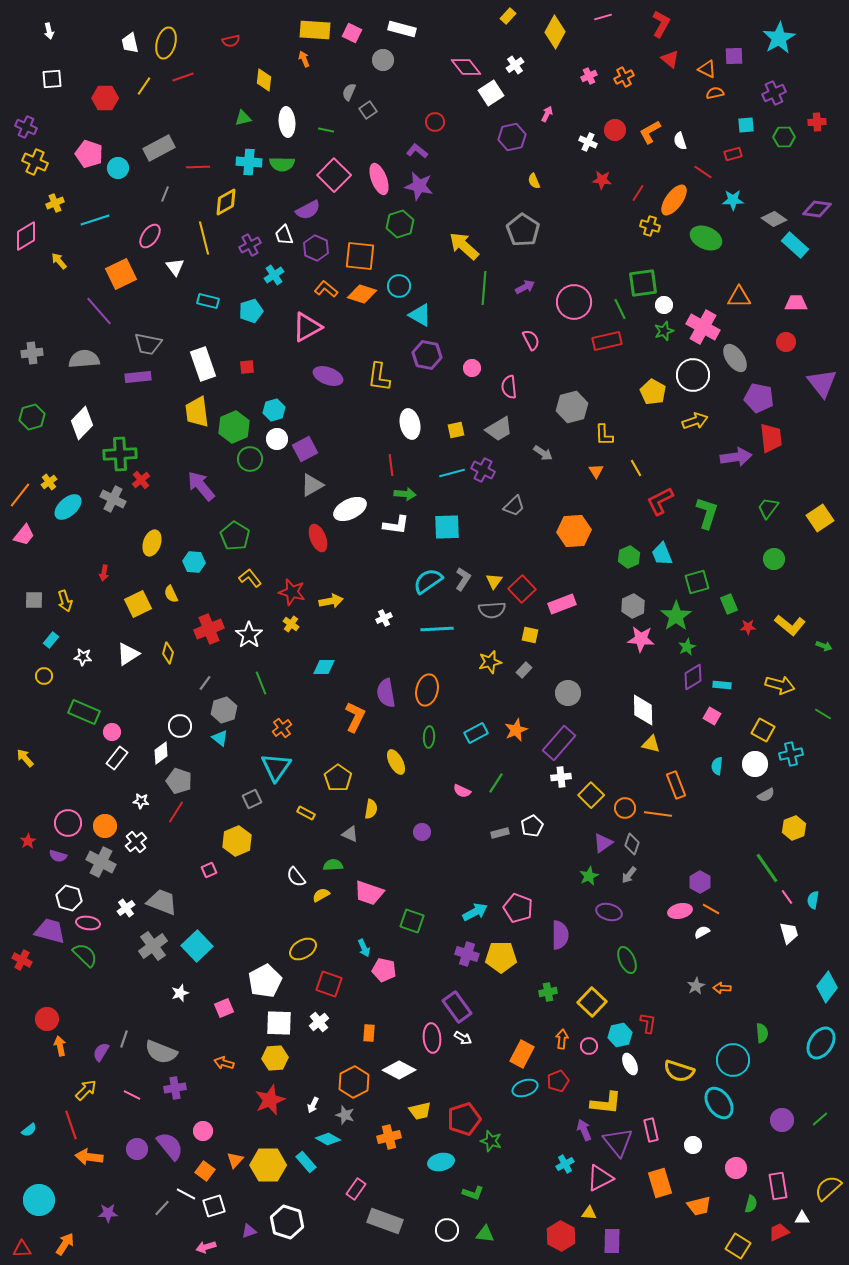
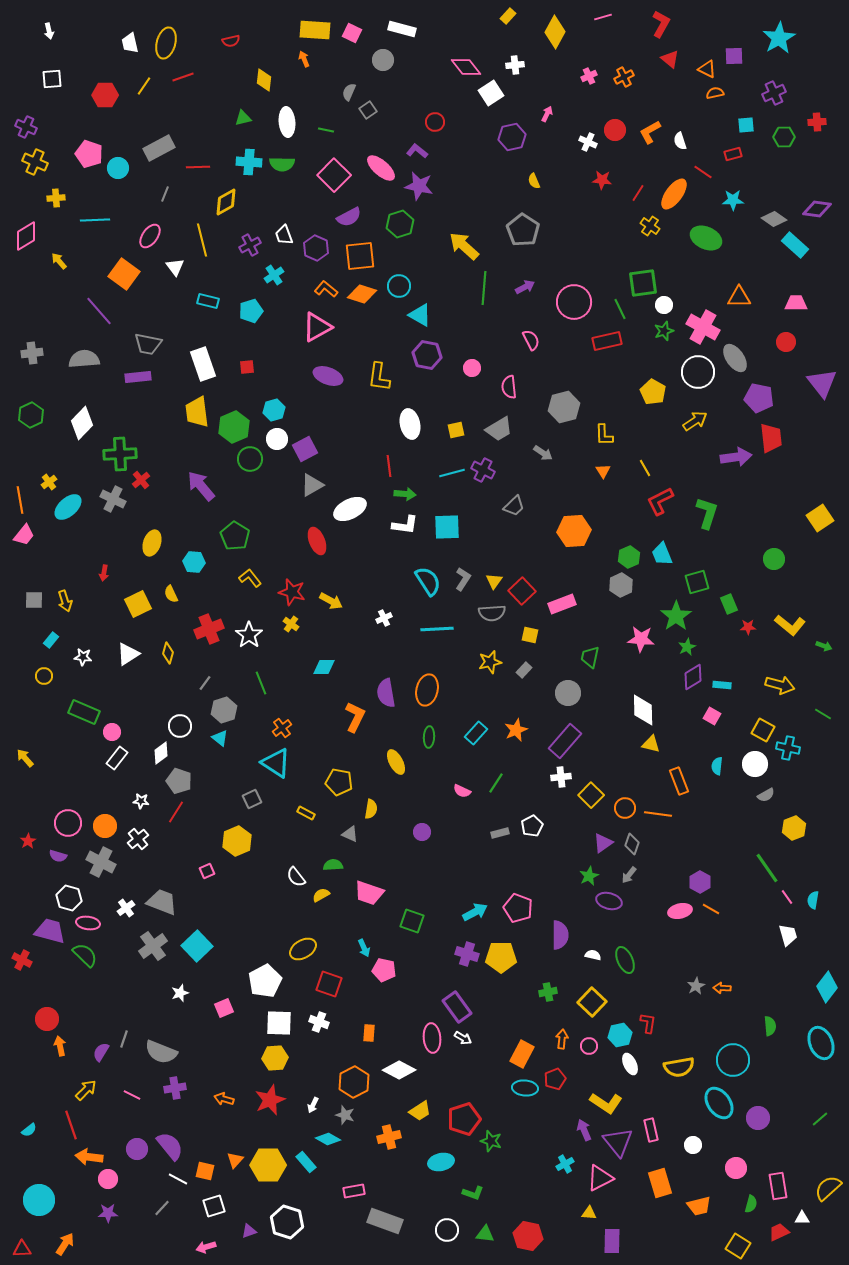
white cross at (515, 65): rotated 30 degrees clockwise
red hexagon at (105, 98): moved 3 px up
pink ellipse at (379, 179): moved 2 px right, 11 px up; rotated 28 degrees counterclockwise
orange ellipse at (674, 200): moved 6 px up
yellow cross at (55, 203): moved 1 px right, 5 px up; rotated 18 degrees clockwise
purple semicircle at (308, 210): moved 41 px right, 7 px down
cyan line at (95, 220): rotated 16 degrees clockwise
yellow cross at (650, 226): rotated 18 degrees clockwise
yellow line at (204, 238): moved 2 px left, 2 px down
orange square at (360, 256): rotated 12 degrees counterclockwise
orange square at (121, 274): moved 3 px right; rotated 28 degrees counterclockwise
pink triangle at (307, 327): moved 10 px right
white circle at (693, 375): moved 5 px right, 3 px up
gray hexagon at (572, 407): moved 8 px left
green hexagon at (32, 417): moved 1 px left, 2 px up; rotated 10 degrees counterclockwise
yellow arrow at (695, 421): rotated 15 degrees counterclockwise
red line at (391, 465): moved 2 px left, 1 px down
yellow line at (636, 468): moved 9 px right
orange triangle at (596, 471): moved 7 px right
orange line at (20, 495): moved 5 px down; rotated 48 degrees counterclockwise
green trapezoid at (768, 508): moved 178 px left, 149 px down; rotated 25 degrees counterclockwise
white L-shape at (396, 525): moved 9 px right
red ellipse at (318, 538): moved 1 px left, 3 px down
cyan semicircle at (428, 581): rotated 92 degrees clockwise
red square at (522, 589): moved 2 px down
yellow arrow at (331, 601): rotated 40 degrees clockwise
gray hexagon at (633, 606): moved 12 px left, 21 px up
gray semicircle at (492, 610): moved 3 px down
cyan rectangle at (476, 733): rotated 20 degrees counterclockwise
purple rectangle at (559, 743): moved 6 px right, 2 px up
cyan cross at (791, 754): moved 3 px left, 6 px up; rotated 25 degrees clockwise
cyan triangle at (276, 767): moved 4 px up; rotated 32 degrees counterclockwise
yellow pentagon at (338, 778): moved 1 px right, 4 px down; rotated 24 degrees counterclockwise
orange rectangle at (676, 785): moved 3 px right, 4 px up
white cross at (136, 842): moved 2 px right, 3 px up
pink square at (209, 870): moved 2 px left, 1 px down
purple ellipse at (609, 912): moved 11 px up
white semicircle at (702, 932): moved 109 px left, 23 px down; rotated 42 degrees clockwise
white trapezoid at (789, 933): moved 1 px left, 2 px down
green ellipse at (627, 960): moved 2 px left
white cross at (319, 1022): rotated 30 degrees counterclockwise
green semicircle at (762, 1033): moved 8 px right, 7 px up
cyan ellipse at (821, 1043): rotated 56 degrees counterclockwise
orange arrow at (224, 1063): moved 36 px down
yellow semicircle at (679, 1071): moved 4 px up; rotated 28 degrees counterclockwise
red pentagon at (558, 1081): moved 3 px left, 2 px up
cyan ellipse at (525, 1088): rotated 25 degrees clockwise
yellow L-shape at (606, 1103): rotated 28 degrees clockwise
yellow trapezoid at (420, 1111): rotated 20 degrees counterclockwise
purple circle at (782, 1120): moved 24 px left, 2 px up
pink circle at (203, 1131): moved 95 px left, 48 px down
orange square at (205, 1171): rotated 24 degrees counterclockwise
pink rectangle at (356, 1189): moved 2 px left, 2 px down; rotated 45 degrees clockwise
white line at (186, 1194): moved 8 px left, 15 px up
red hexagon at (561, 1236): moved 33 px left; rotated 16 degrees counterclockwise
